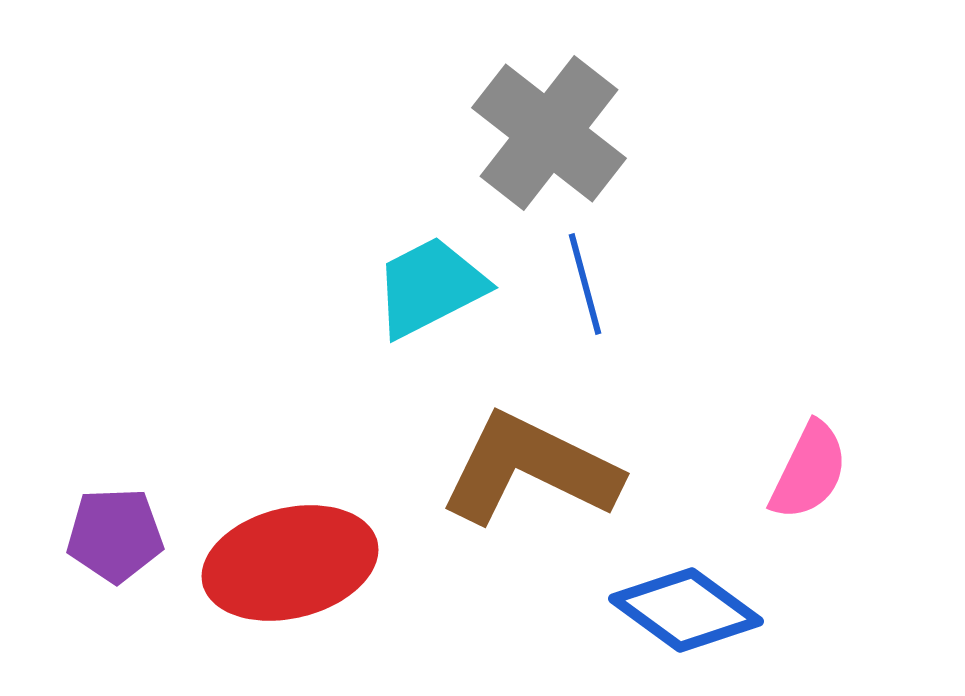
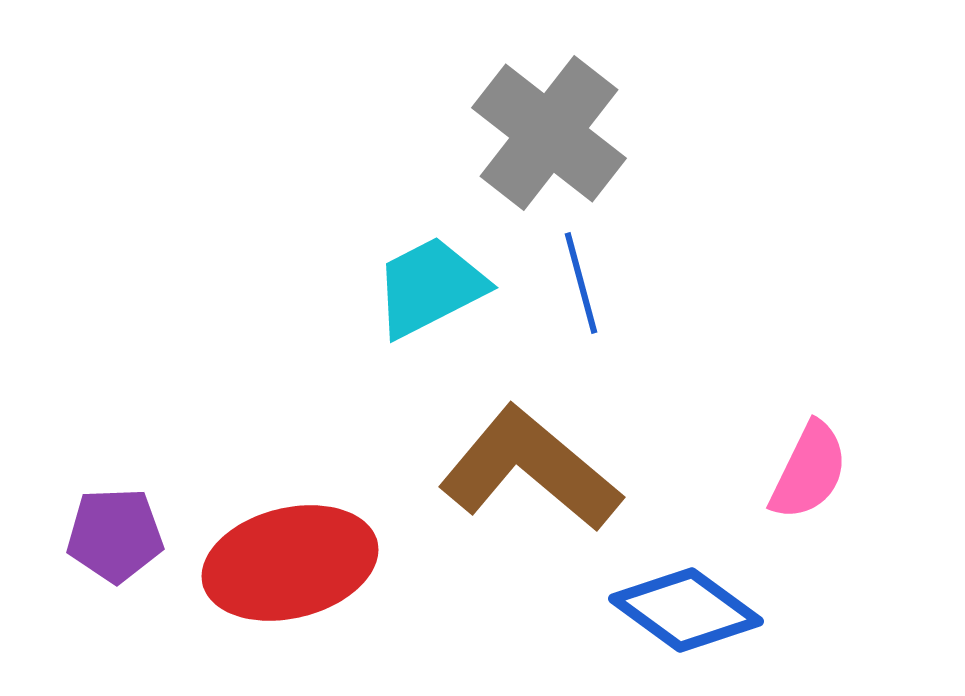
blue line: moved 4 px left, 1 px up
brown L-shape: rotated 14 degrees clockwise
